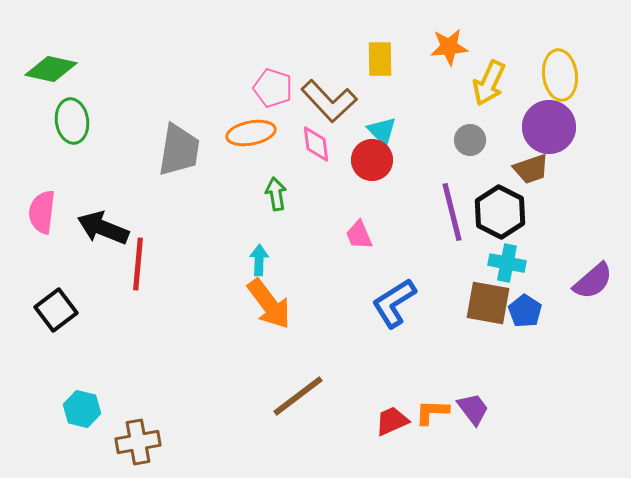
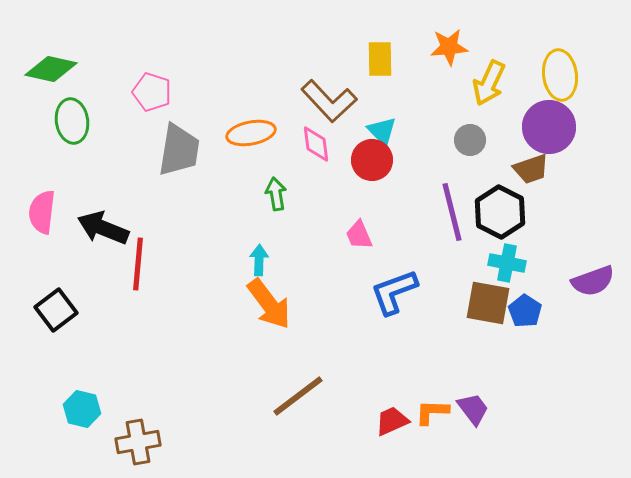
pink pentagon: moved 121 px left, 4 px down
purple semicircle: rotated 21 degrees clockwise
blue L-shape: moved 11 px up; rotated 12 degrees clockwise
